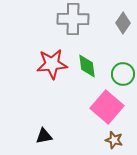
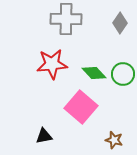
gray cross: moved 7 px left
gray diamond: moved 3 px left
green diamond: moved 7 px right, 7 px down; rotated 35 degrees counterclockwise
pink square: moved 26 px left
